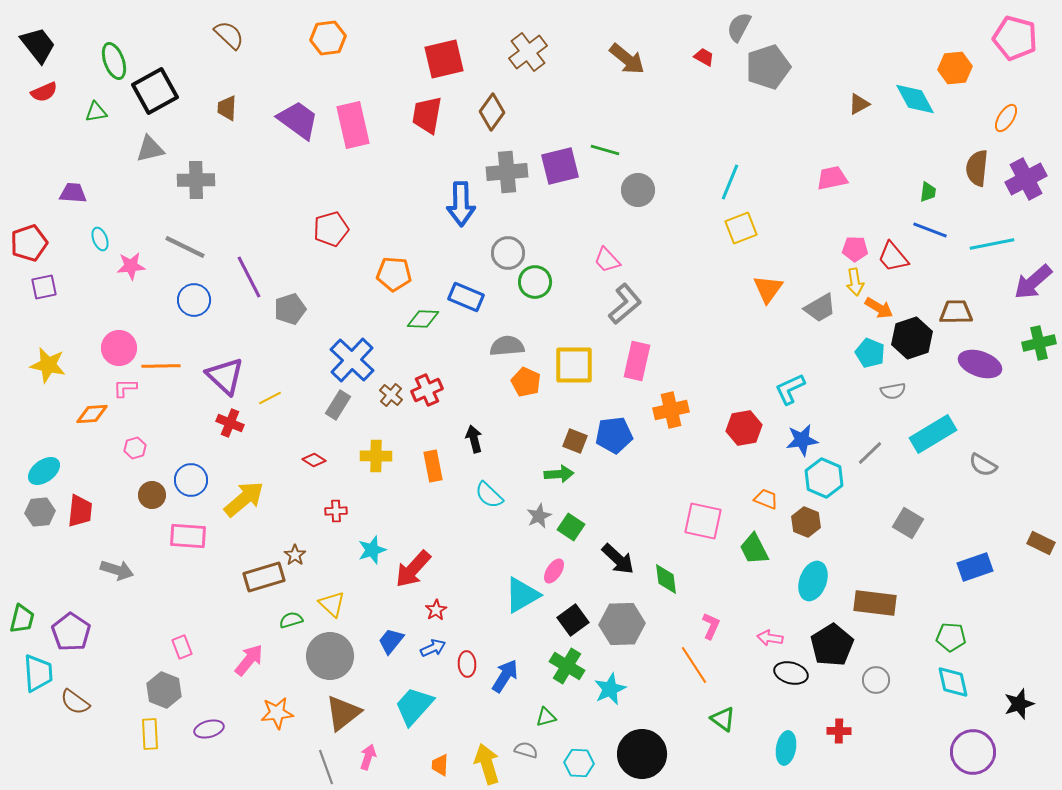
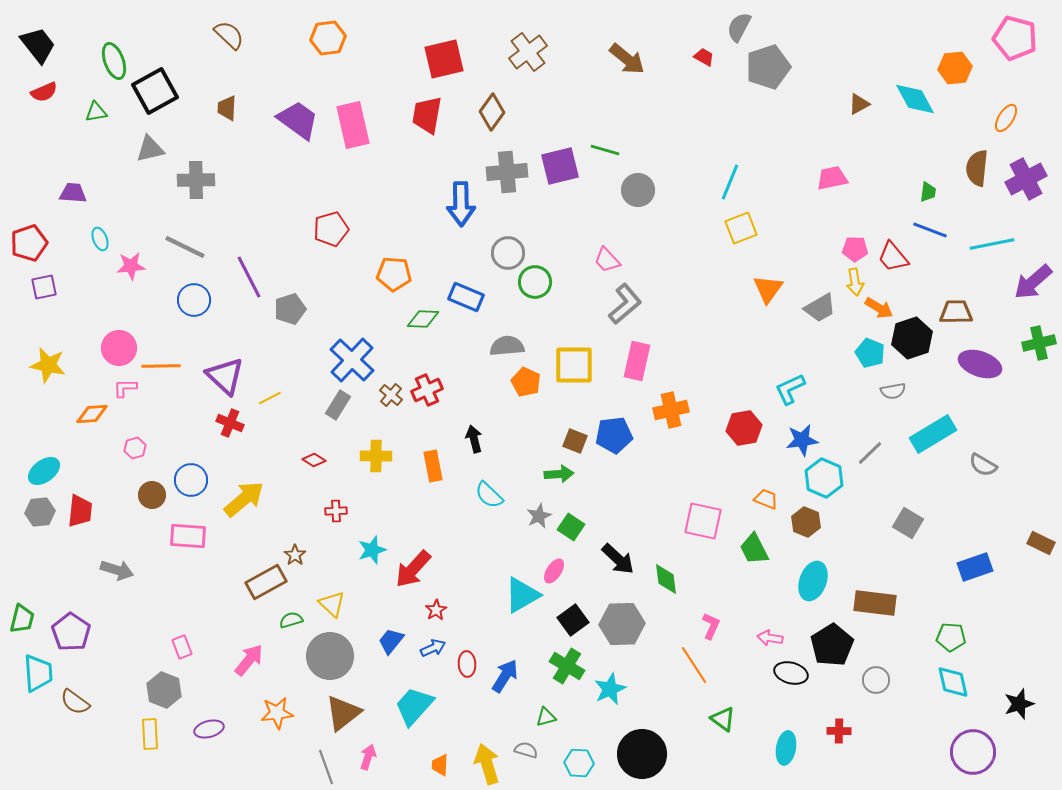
brown rectangle at (264, 577): moved 2 px right, 5 px down; rotated 12 degrees counterclockwise
